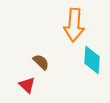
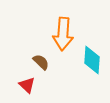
orange arrow: moved 11 px left, 9 px down
